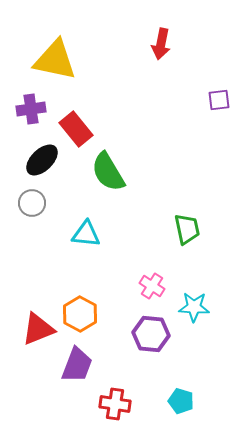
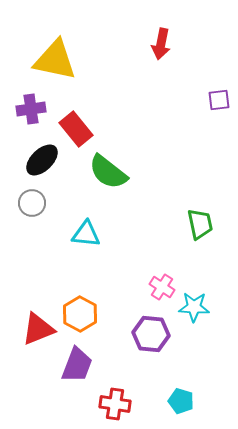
green semicircle: rotated 21 degrees counterclockwise
green trapezoid: moved 13 px right, 5 px up
pink cross: moved 10 px right, 1 px down
